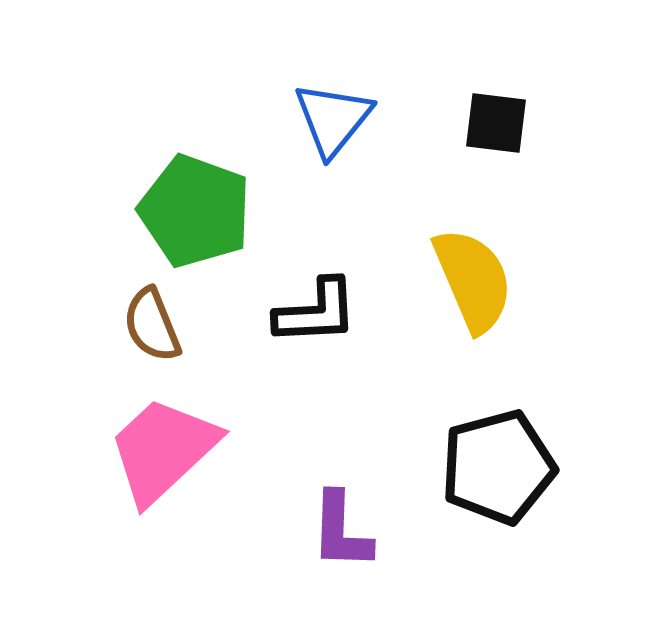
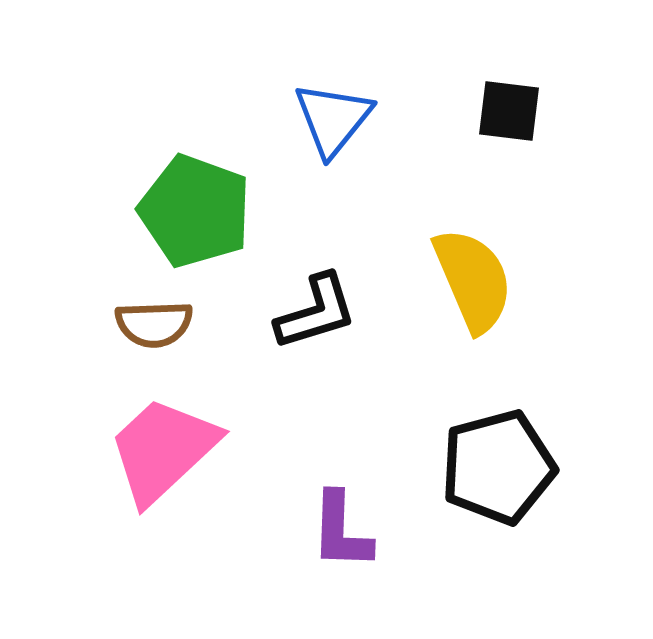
black square: moved 13 px right, 12 px up
black L-shape: rotated 14 degrees counterclockwise
brown semicircle: moved 2 px right, 1 px up; rotated 70 degrees counterclockwise
